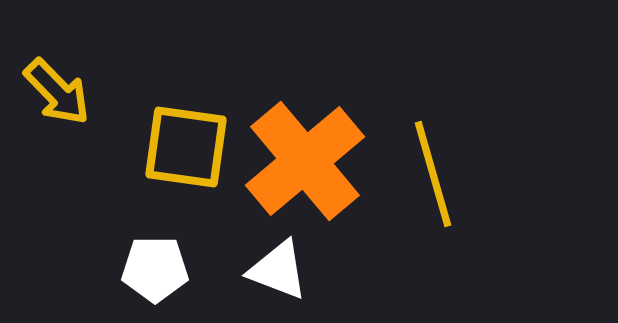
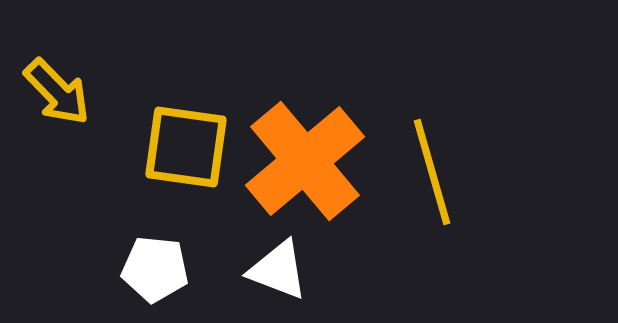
yellow line: moved 1 px left, 2 px up
white pentagon: rotated 6 degrees clockwise
